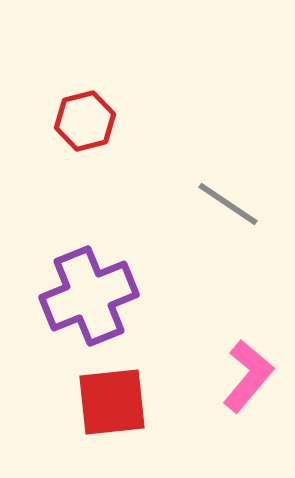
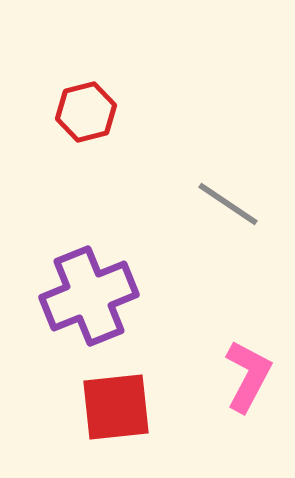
red hexagon: moved 1 px right, 9 px up
pink L-shape: rotated 12 degrees counterclockwise
red square: moved 4 px right, 5 px down
